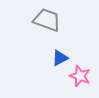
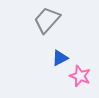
gray trapezoid: rotated 68 degrees counterclockwise
